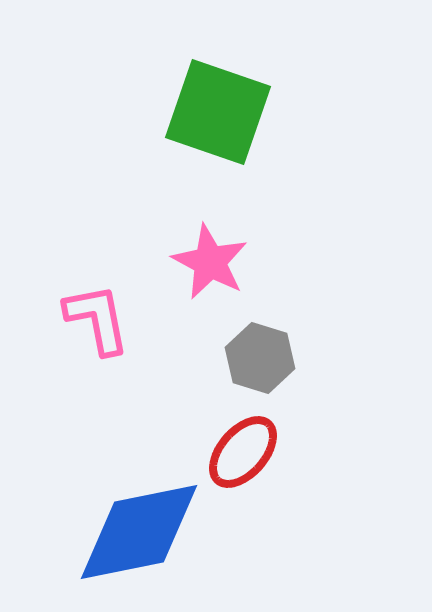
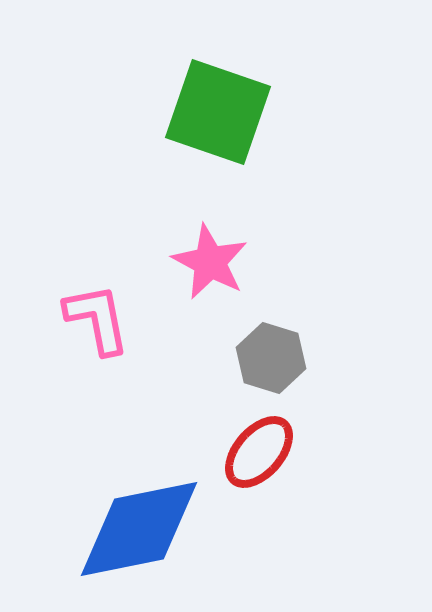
gray hexagon: moved 11 px right
red ellipse: moved 16 px right
blue diamond: moved 3 px up
